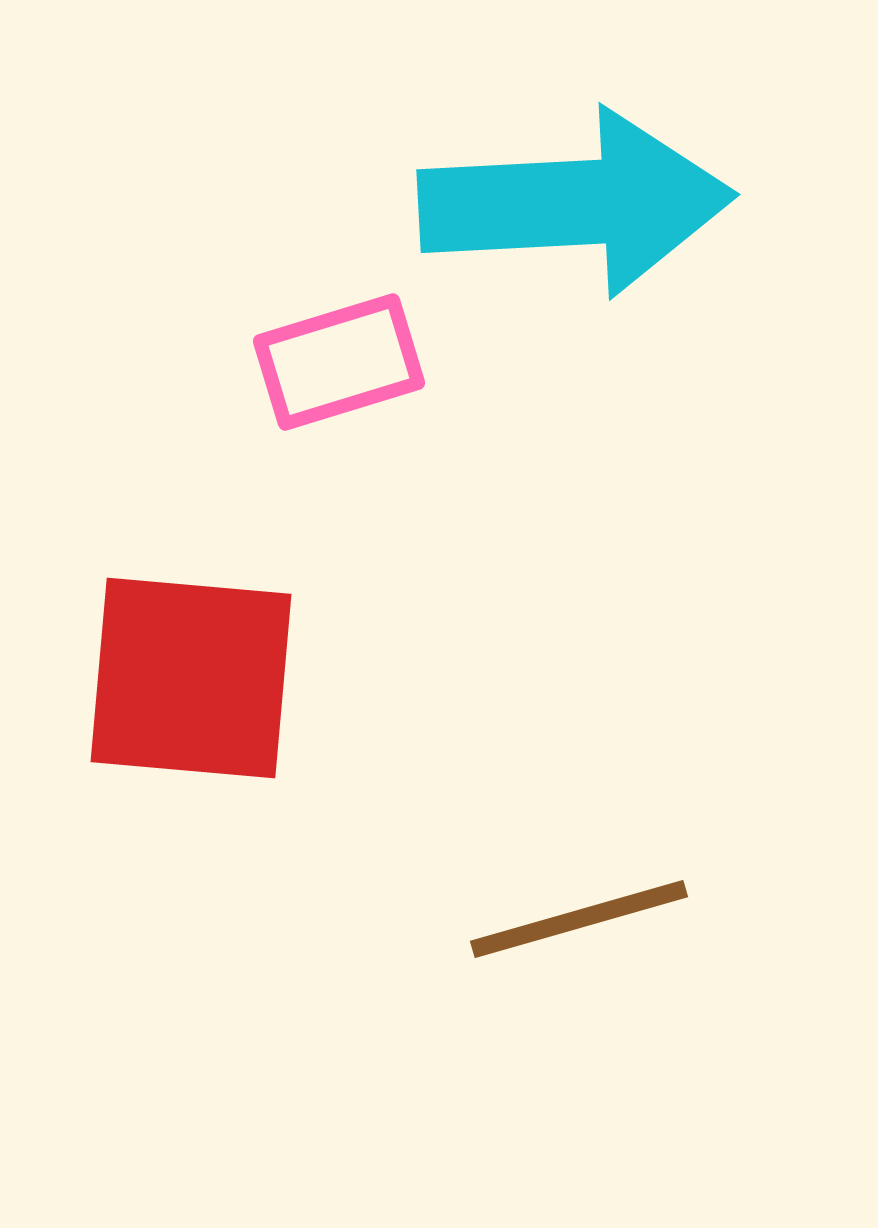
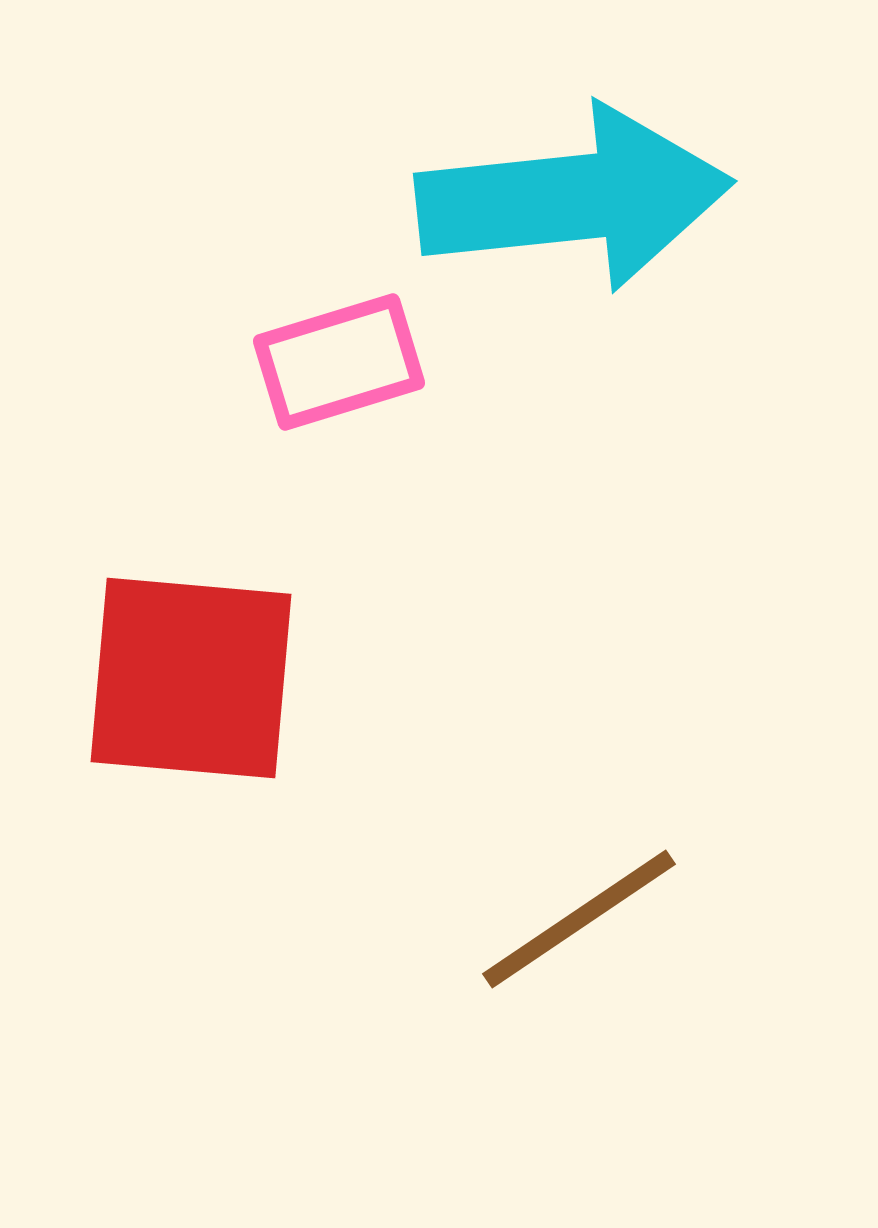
cyan arrow: moved 2 px left, 5 px up; rotated 3 degrees counterclockwise
brown line: rotated 18 degrees counterclockwise
